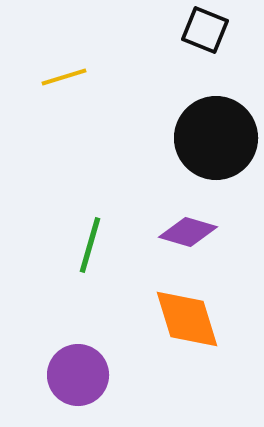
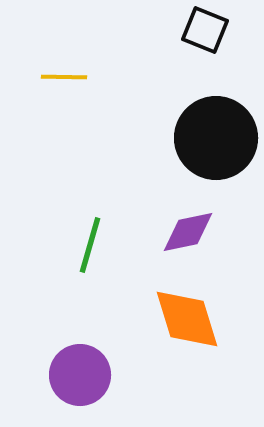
yellow line: rotated 18 degrees clockwise
purple diamond: rotated 28 degrees counterclockwise
purple circle: moved 2 px right
